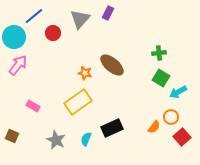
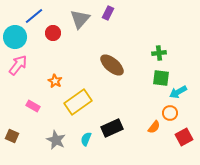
cyan circle: moved 1 px right
orange star: moved 30 px left, 8 px down; rotated 16 degrees clockwise
green square: rotated 24 degrees counterclockwise
orange circle: moved 1 px left, 4 px up
red square: moved 2 px right; rotated 12 degrees clockwise
